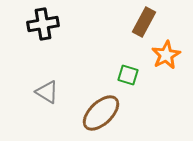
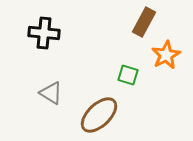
black cross: moved 1 px right, 9 px down; rotated 16 degrees clockwise
gray triangle: moved 4 px right, 1 px down
brown ellipse: moved 2 px left, 2 px down
